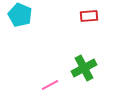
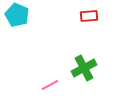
cyan pentagon: moved 3 px left
